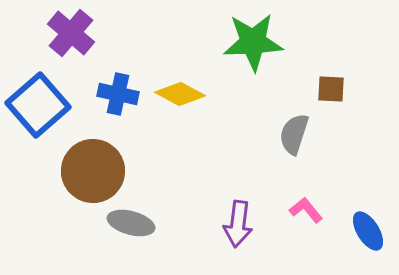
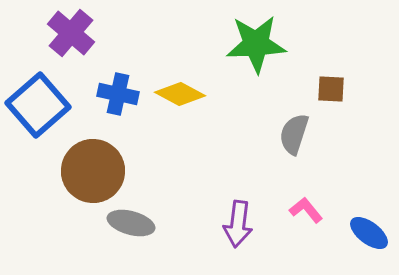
green star: moved 3 px right, 2 px down
blue ellipse: moved 1 px right, 2 px down; rotated 21 degrees counterclockwise
